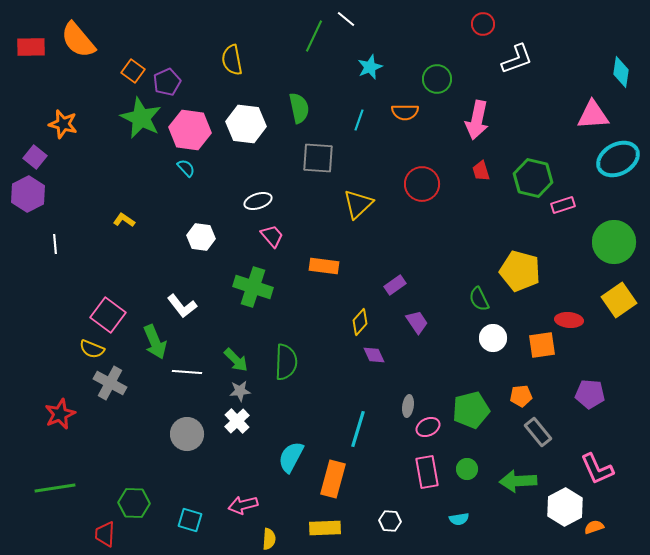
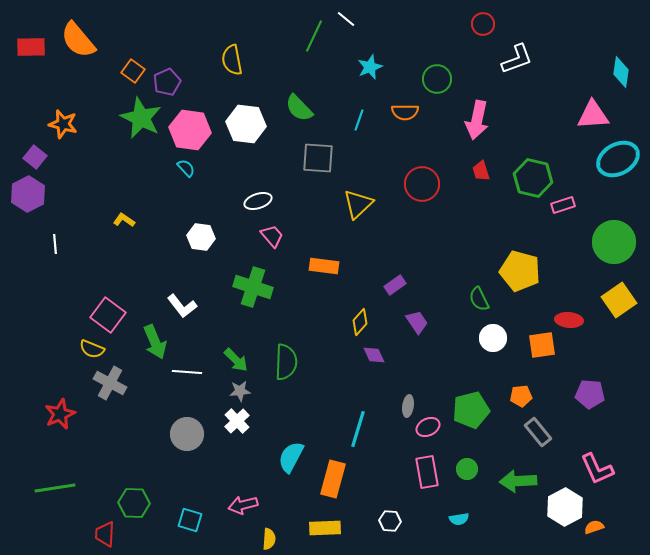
green semicircle at (299, 108): rotated 148 degrees clockwise
